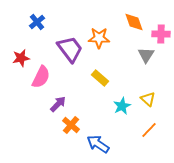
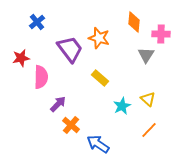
orange diamond: rotated 25 degrees clockwise
orange star: rotated 15 degrees clockwise
pink semicircle: rotated 25 degrees counterclockwise
